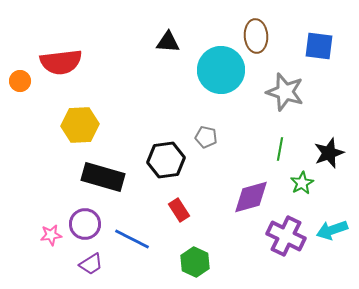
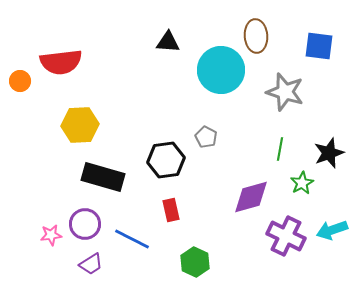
gray pentagon: rotated 15 degrees clockwise
red rectangle: moved 8 px left; rotated 20 degrees clockwise
